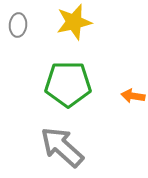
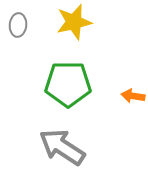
gray arrow: rotated 9 degrees counterclockwise
